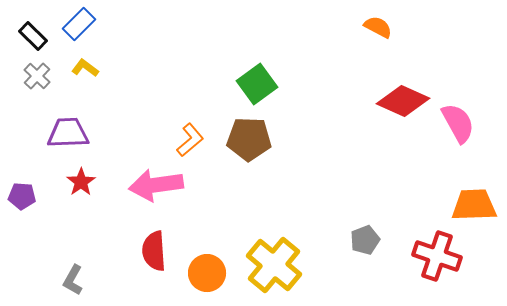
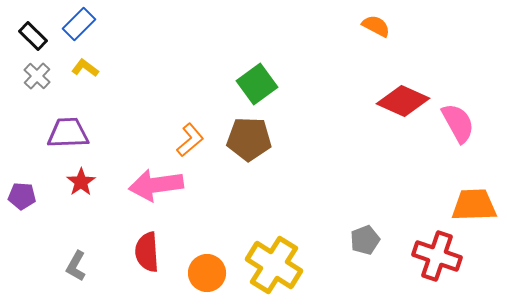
orange semicircle: moved 2 px left, 1 px up
red semicircle: moved 7 px left, 1 px down
yellow cross: rotated 8 degrees counterclockwise
gray L-shape: moved 3 px right, 14 px up
